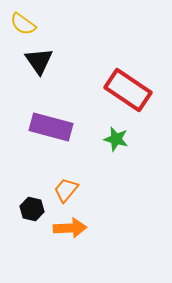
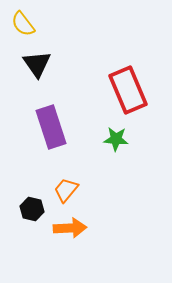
yellow semicircle: rotated 16 degrees clockwise
black triangle: moved 2 px left, 3 px down
red rectangle: rotated 33 degrees clockwise
purple rectangle: rotated 57 degrees clockwise
green star: rotated 10 degrees counterclockwise
